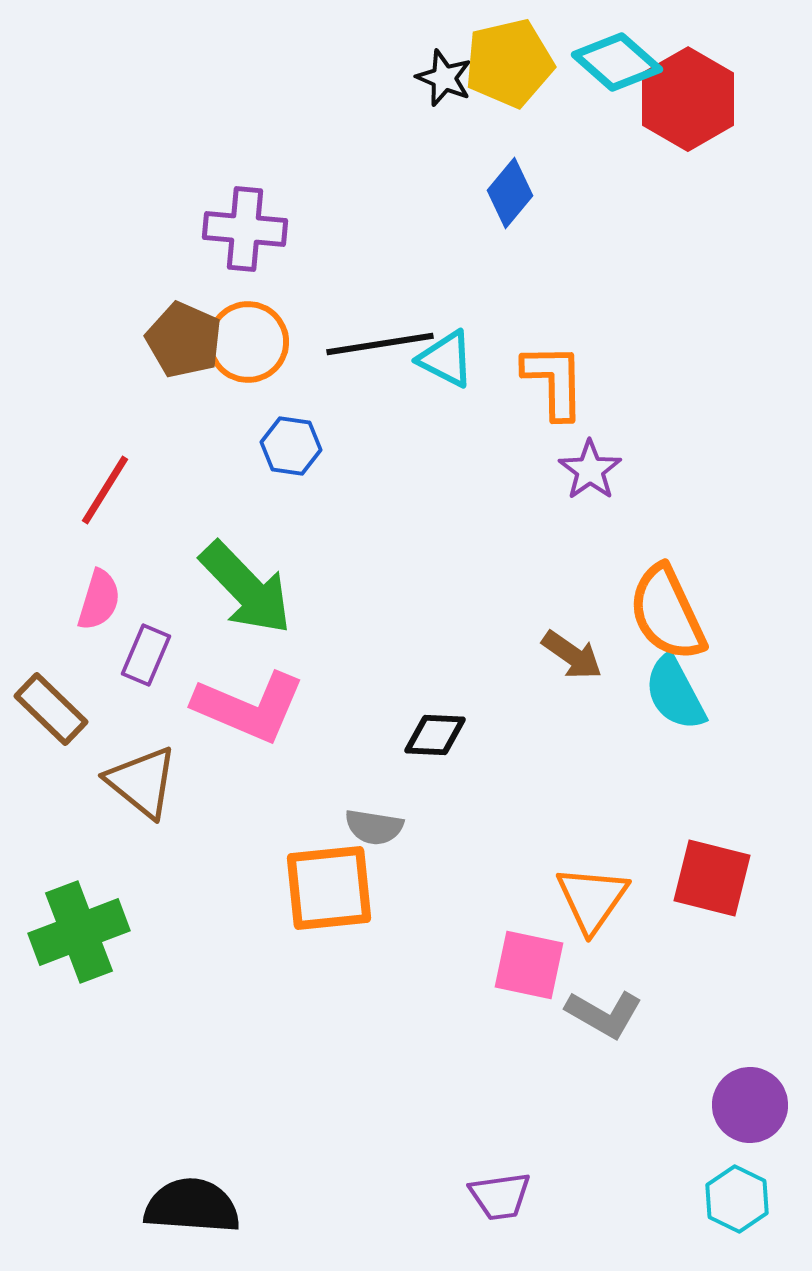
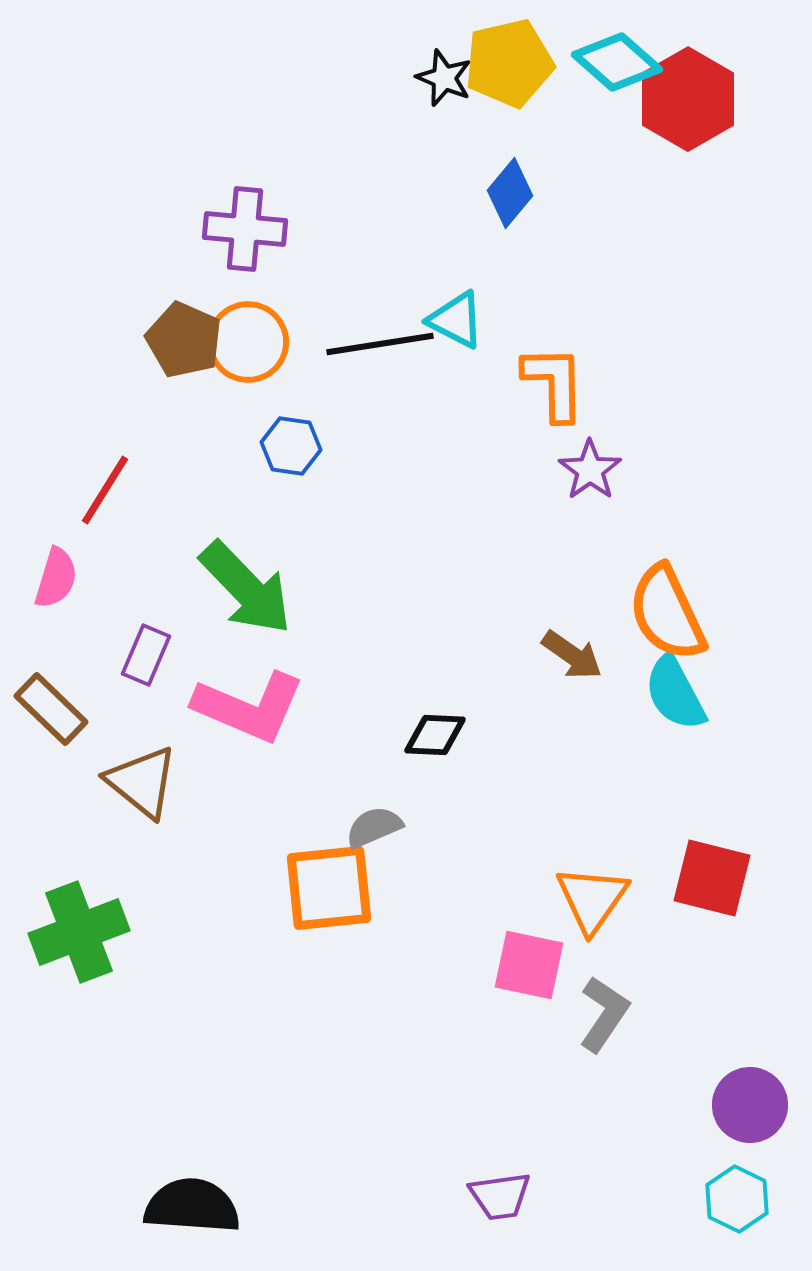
cyan triangle: moved 10 px right, 39 px up
orange L-shape: moved 2 px down
pink semicircle: moved 43 px left, 22 px up
gray semicircle: rotated 148 degrees clockwise
gray L-shape: rotated 86 degrees counterclockwise
